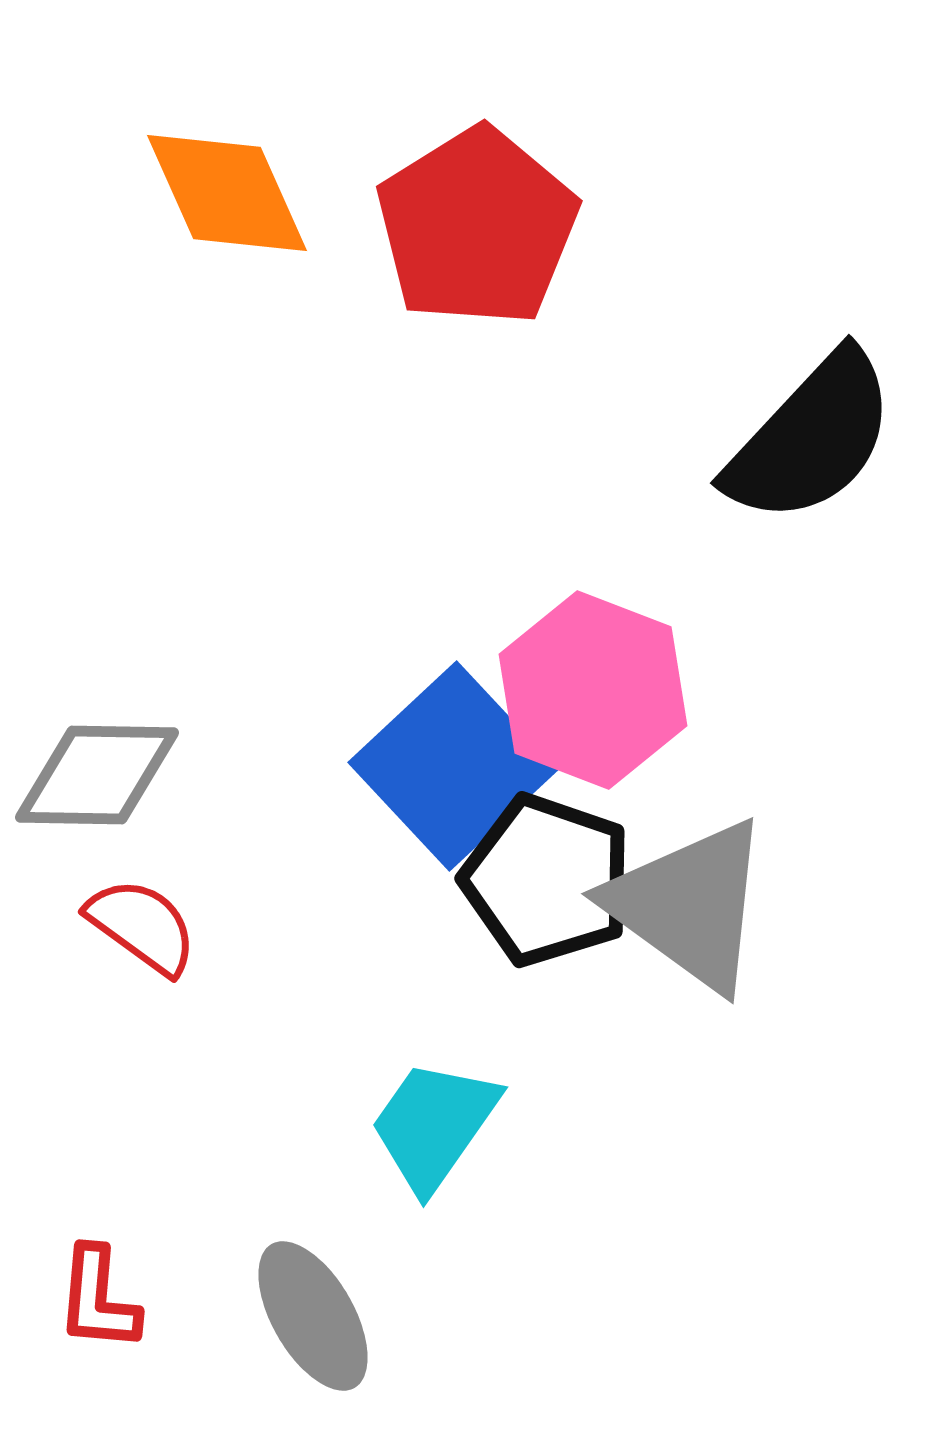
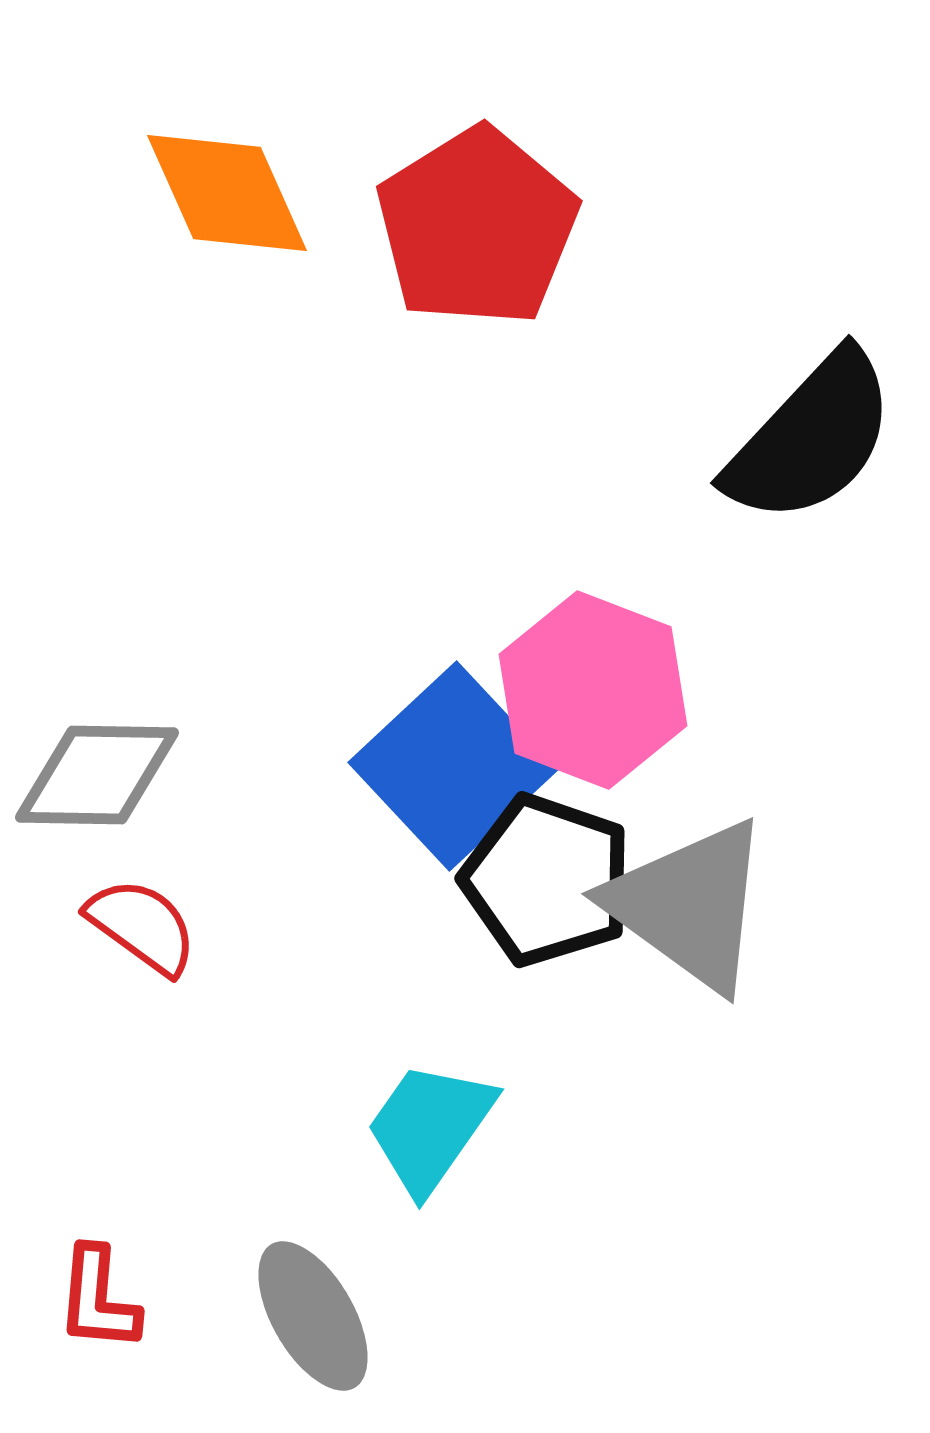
cyan trapezoid: moved 4 px left, 2 px down
